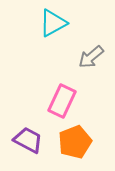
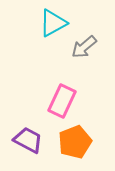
gray arrow: moved 7 px left, 10 px up
